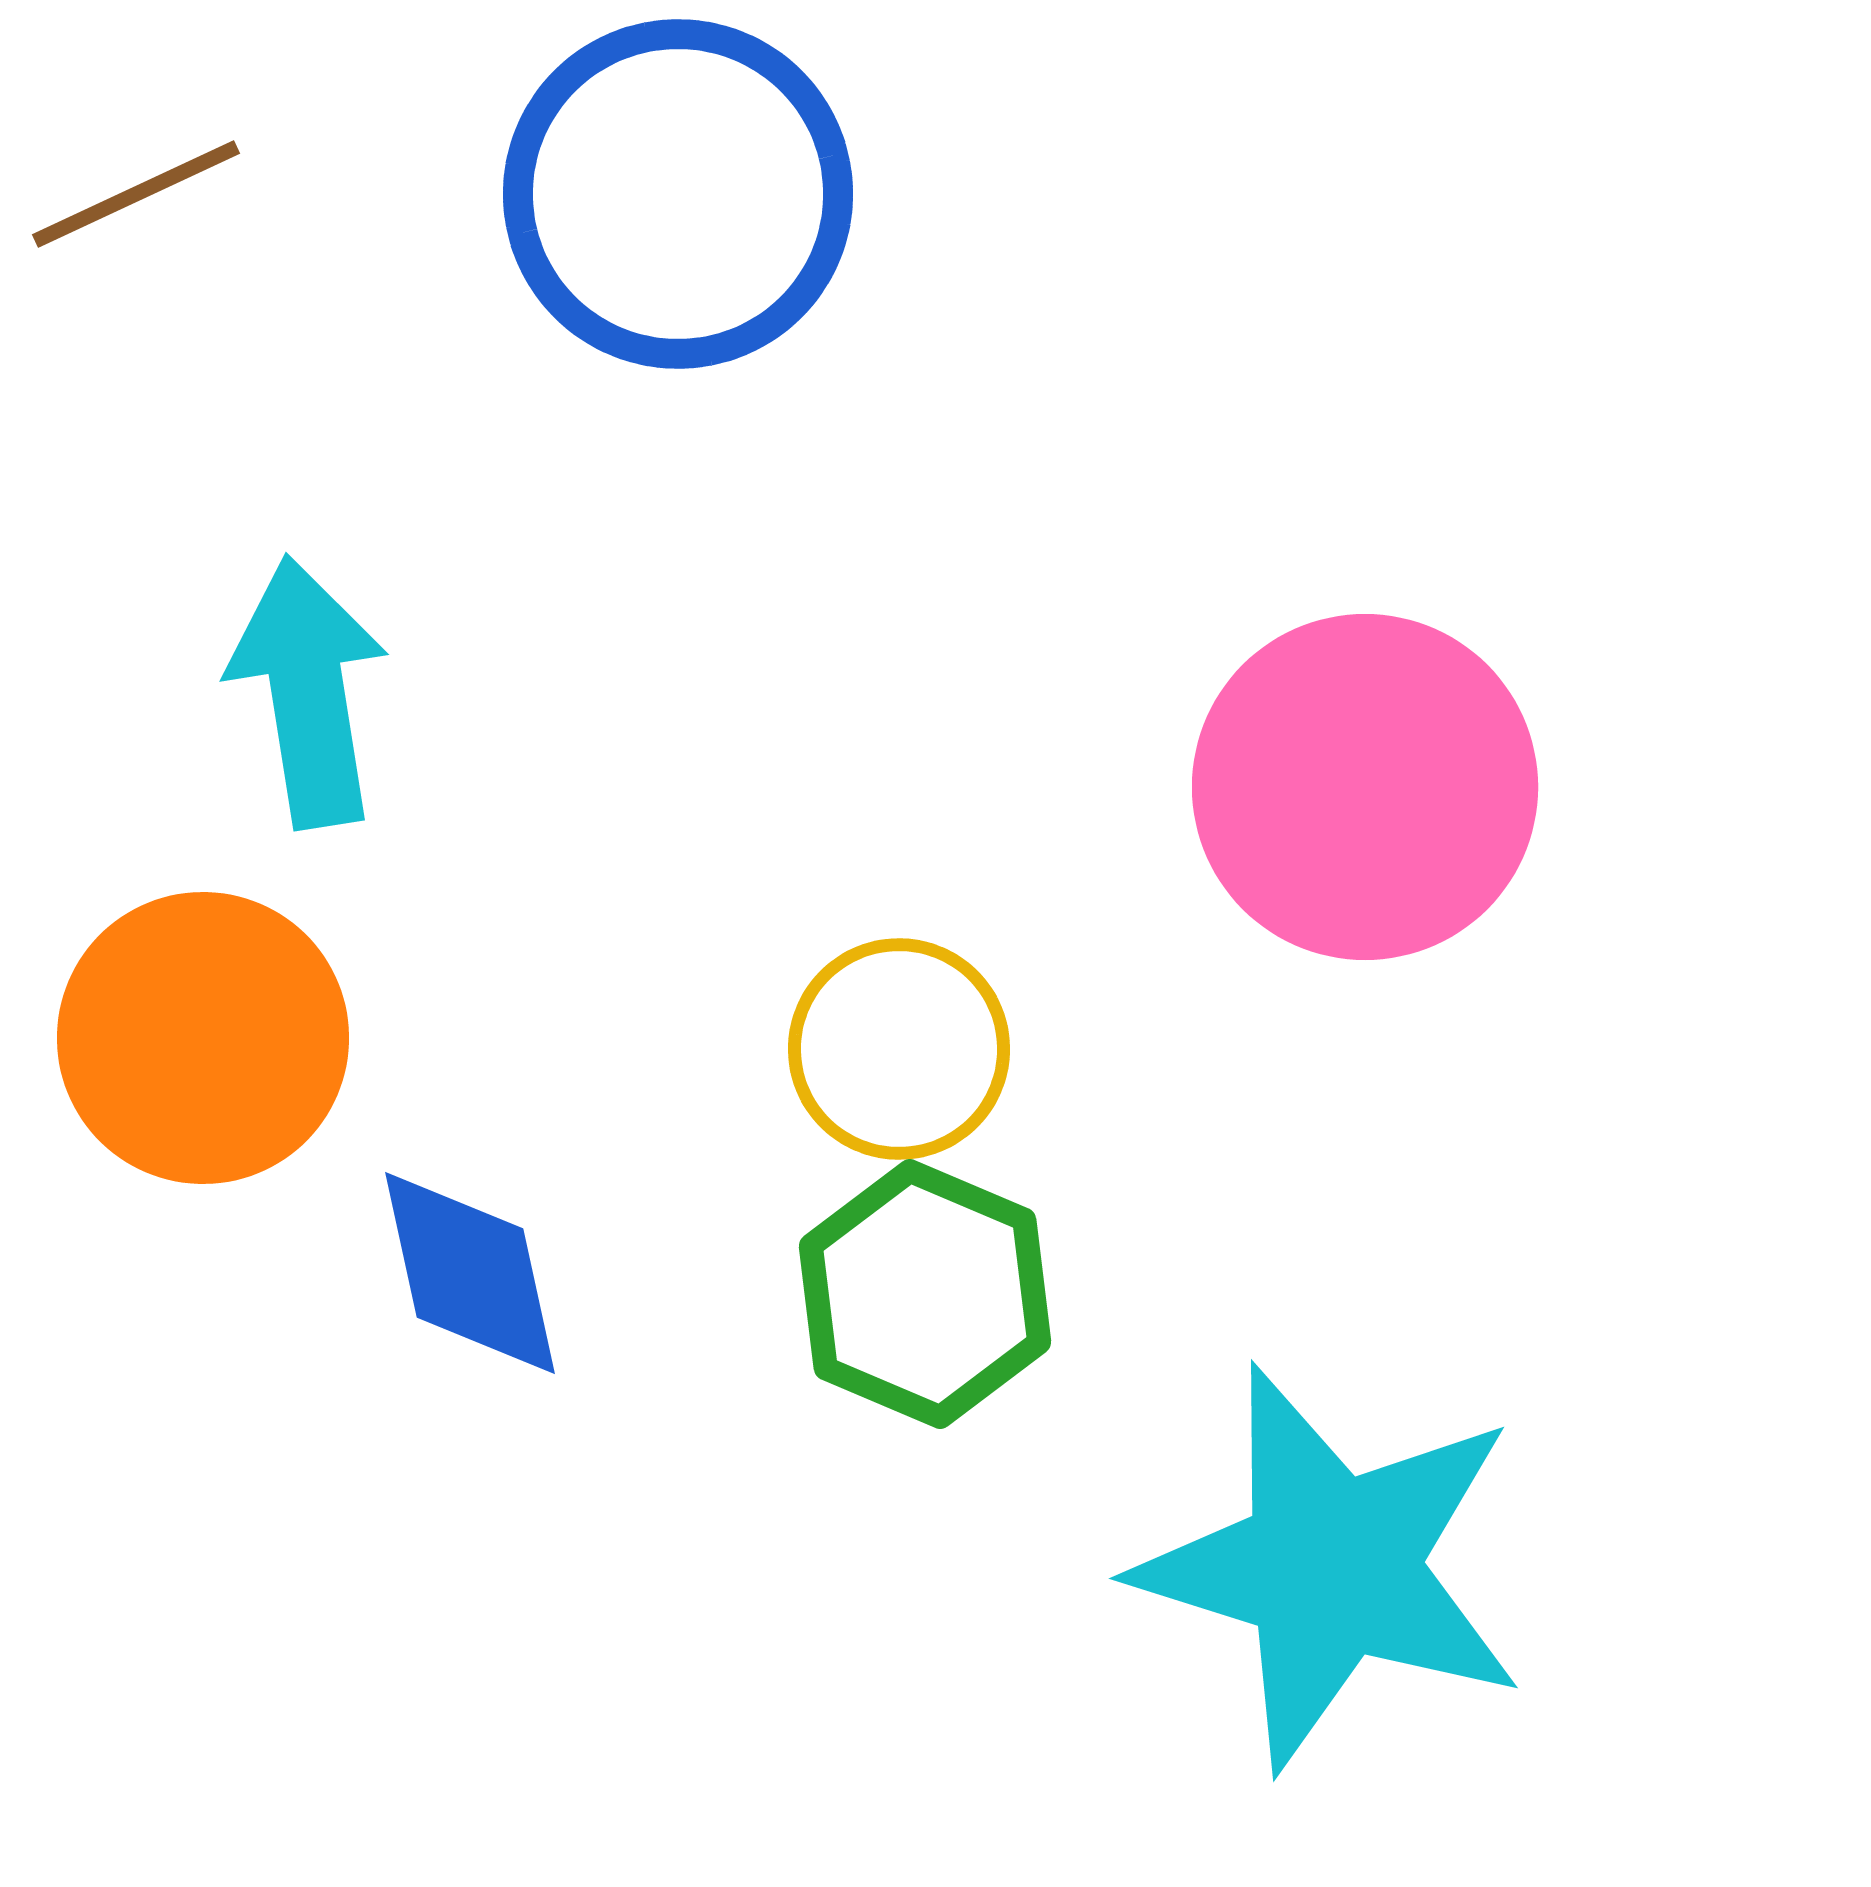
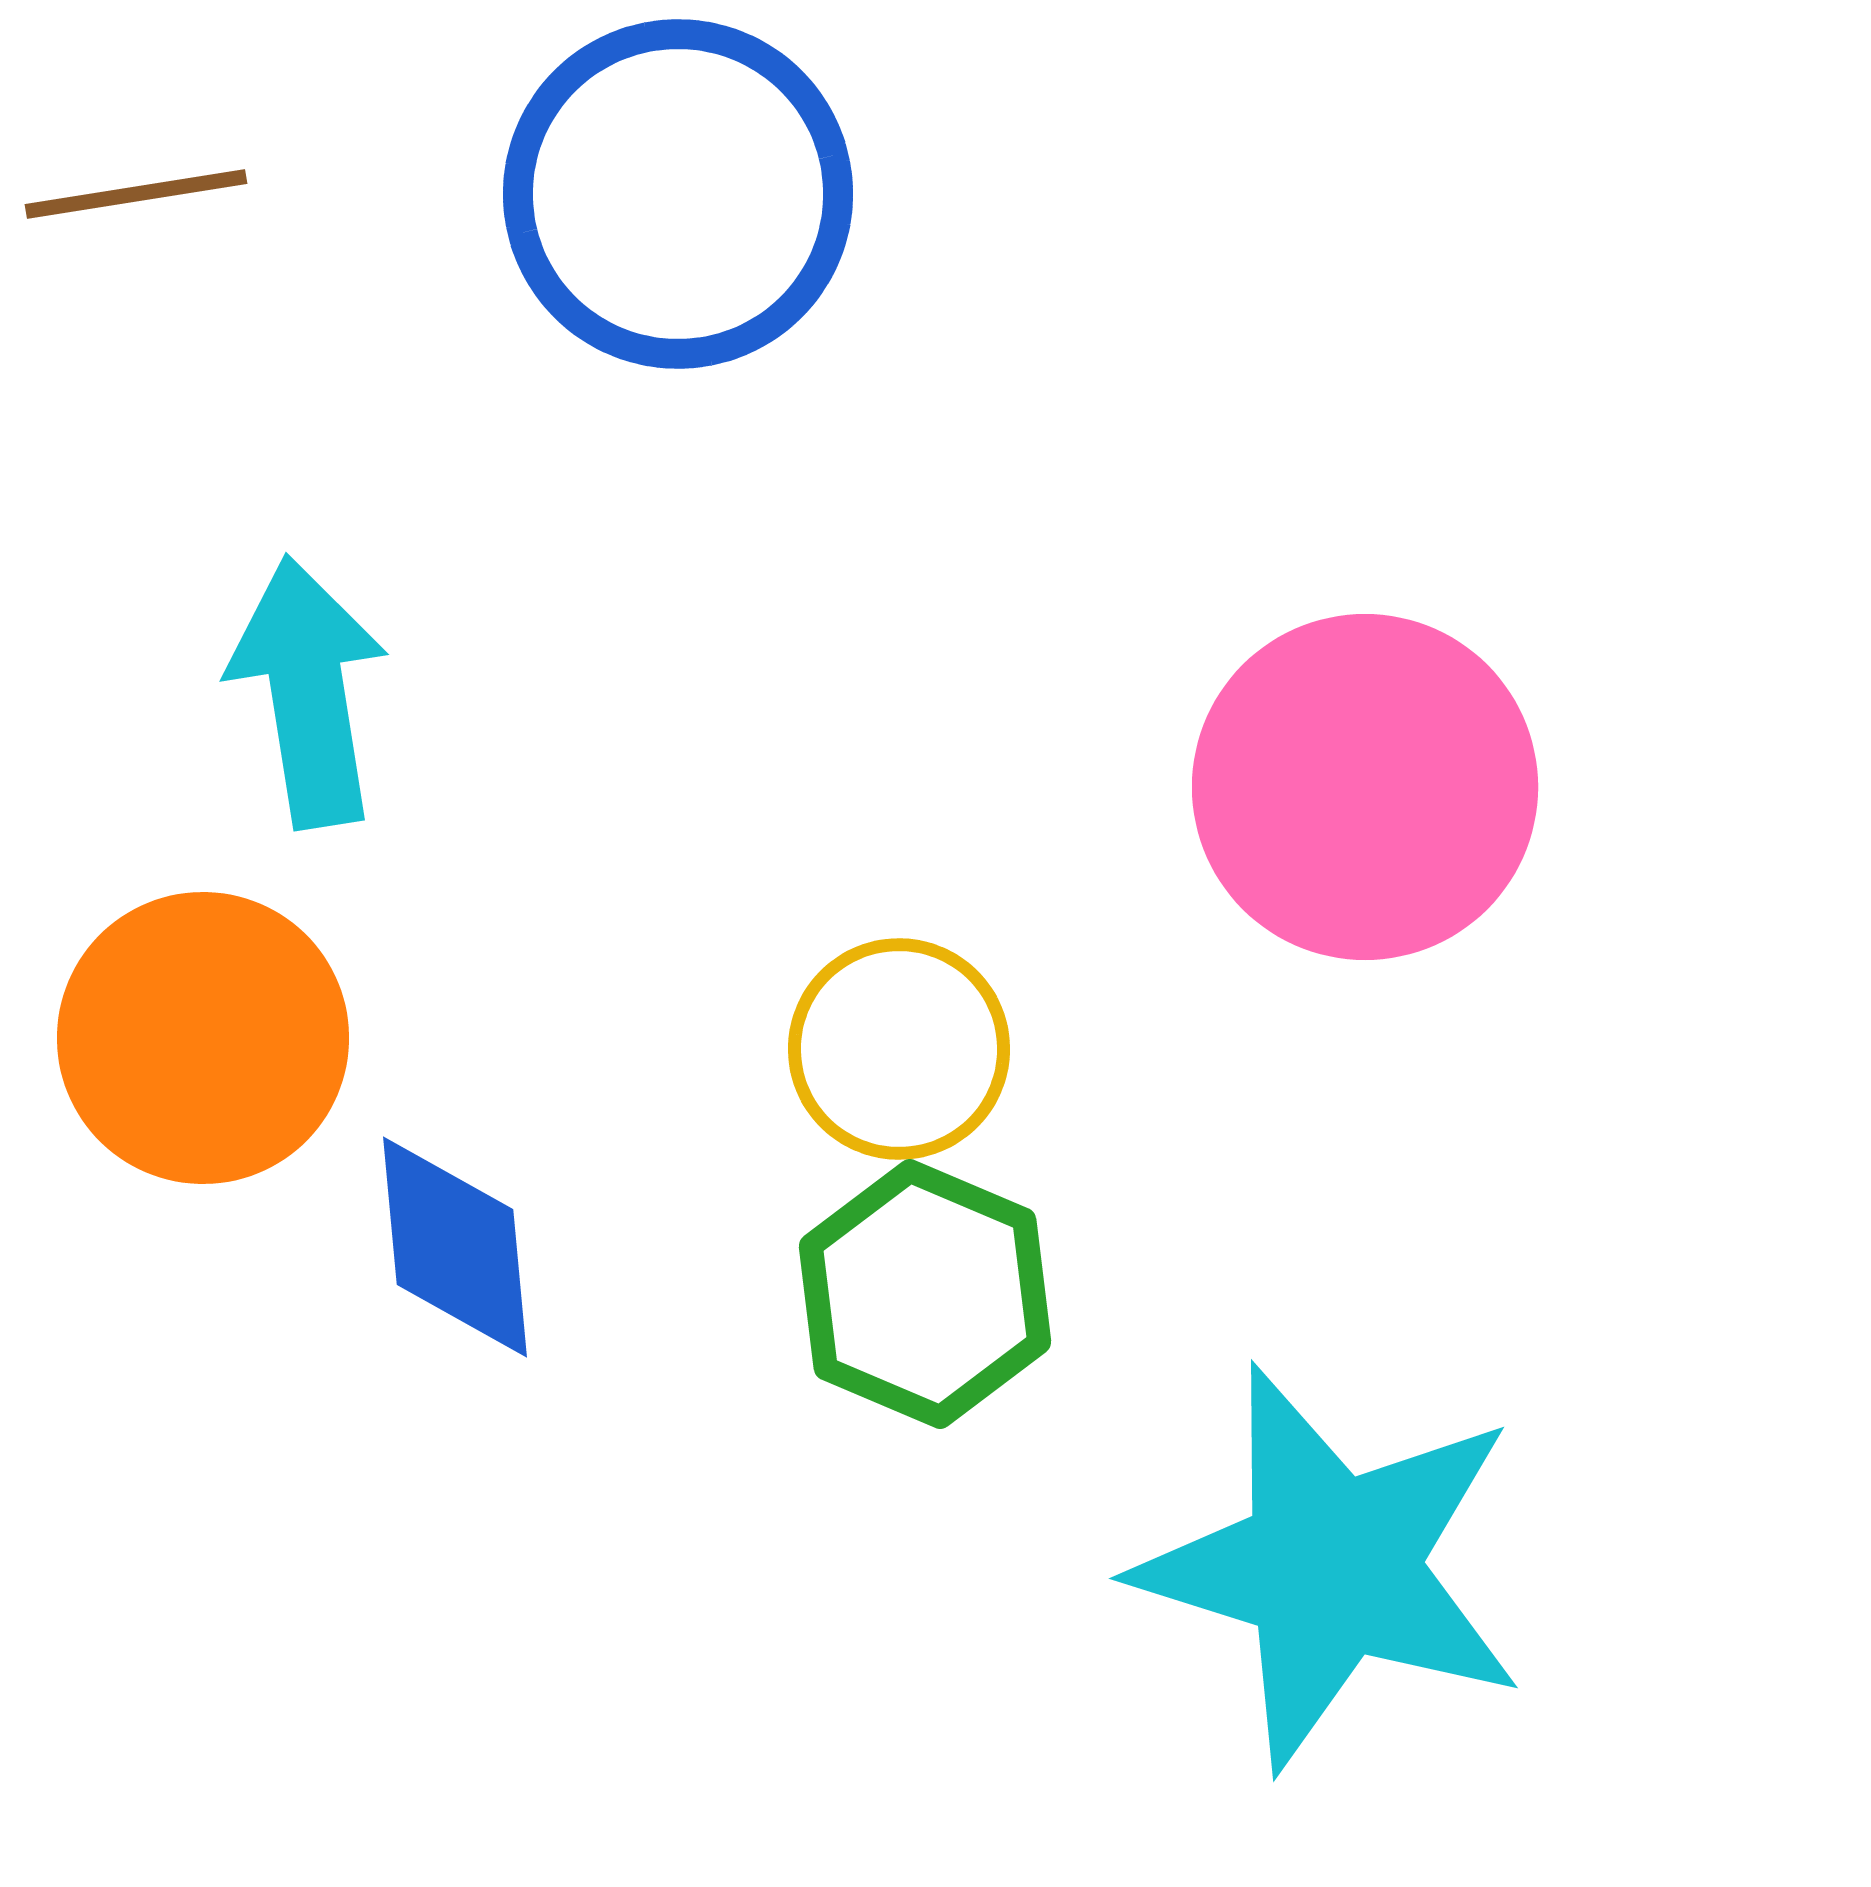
brown line: rotated 16 degrees clockwise
blue diamond: moved 15 px left, 26 px up; rotated 7 degrees clockwise
